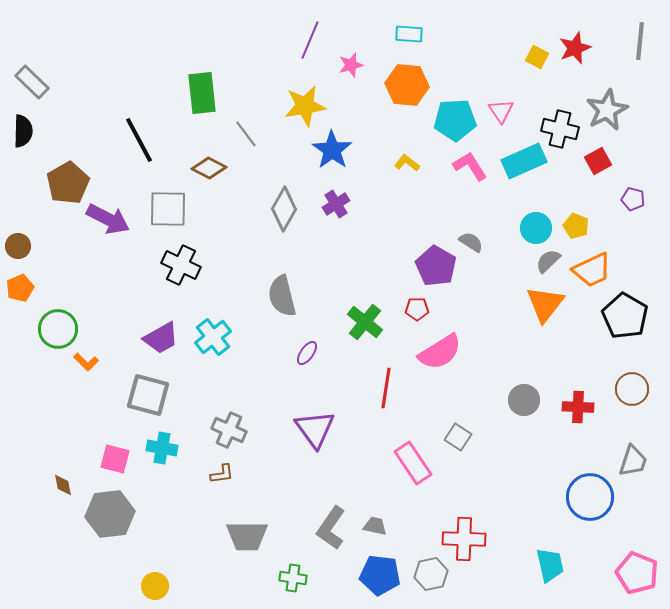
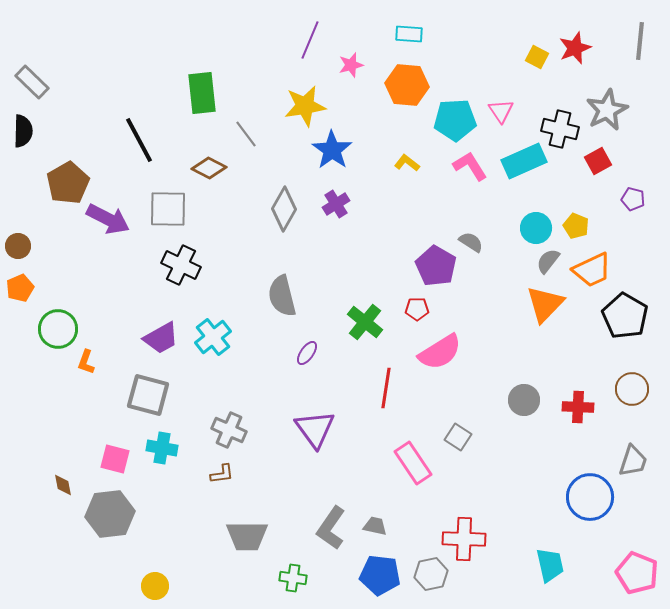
gray semicircle at (548, 261): rotated 8 degrees counterclockwise
orange triangle at (545, 304): rotated 6 degrees clockwise
orange L-shape at (86, 362): rotated 65 degrees clockwise
